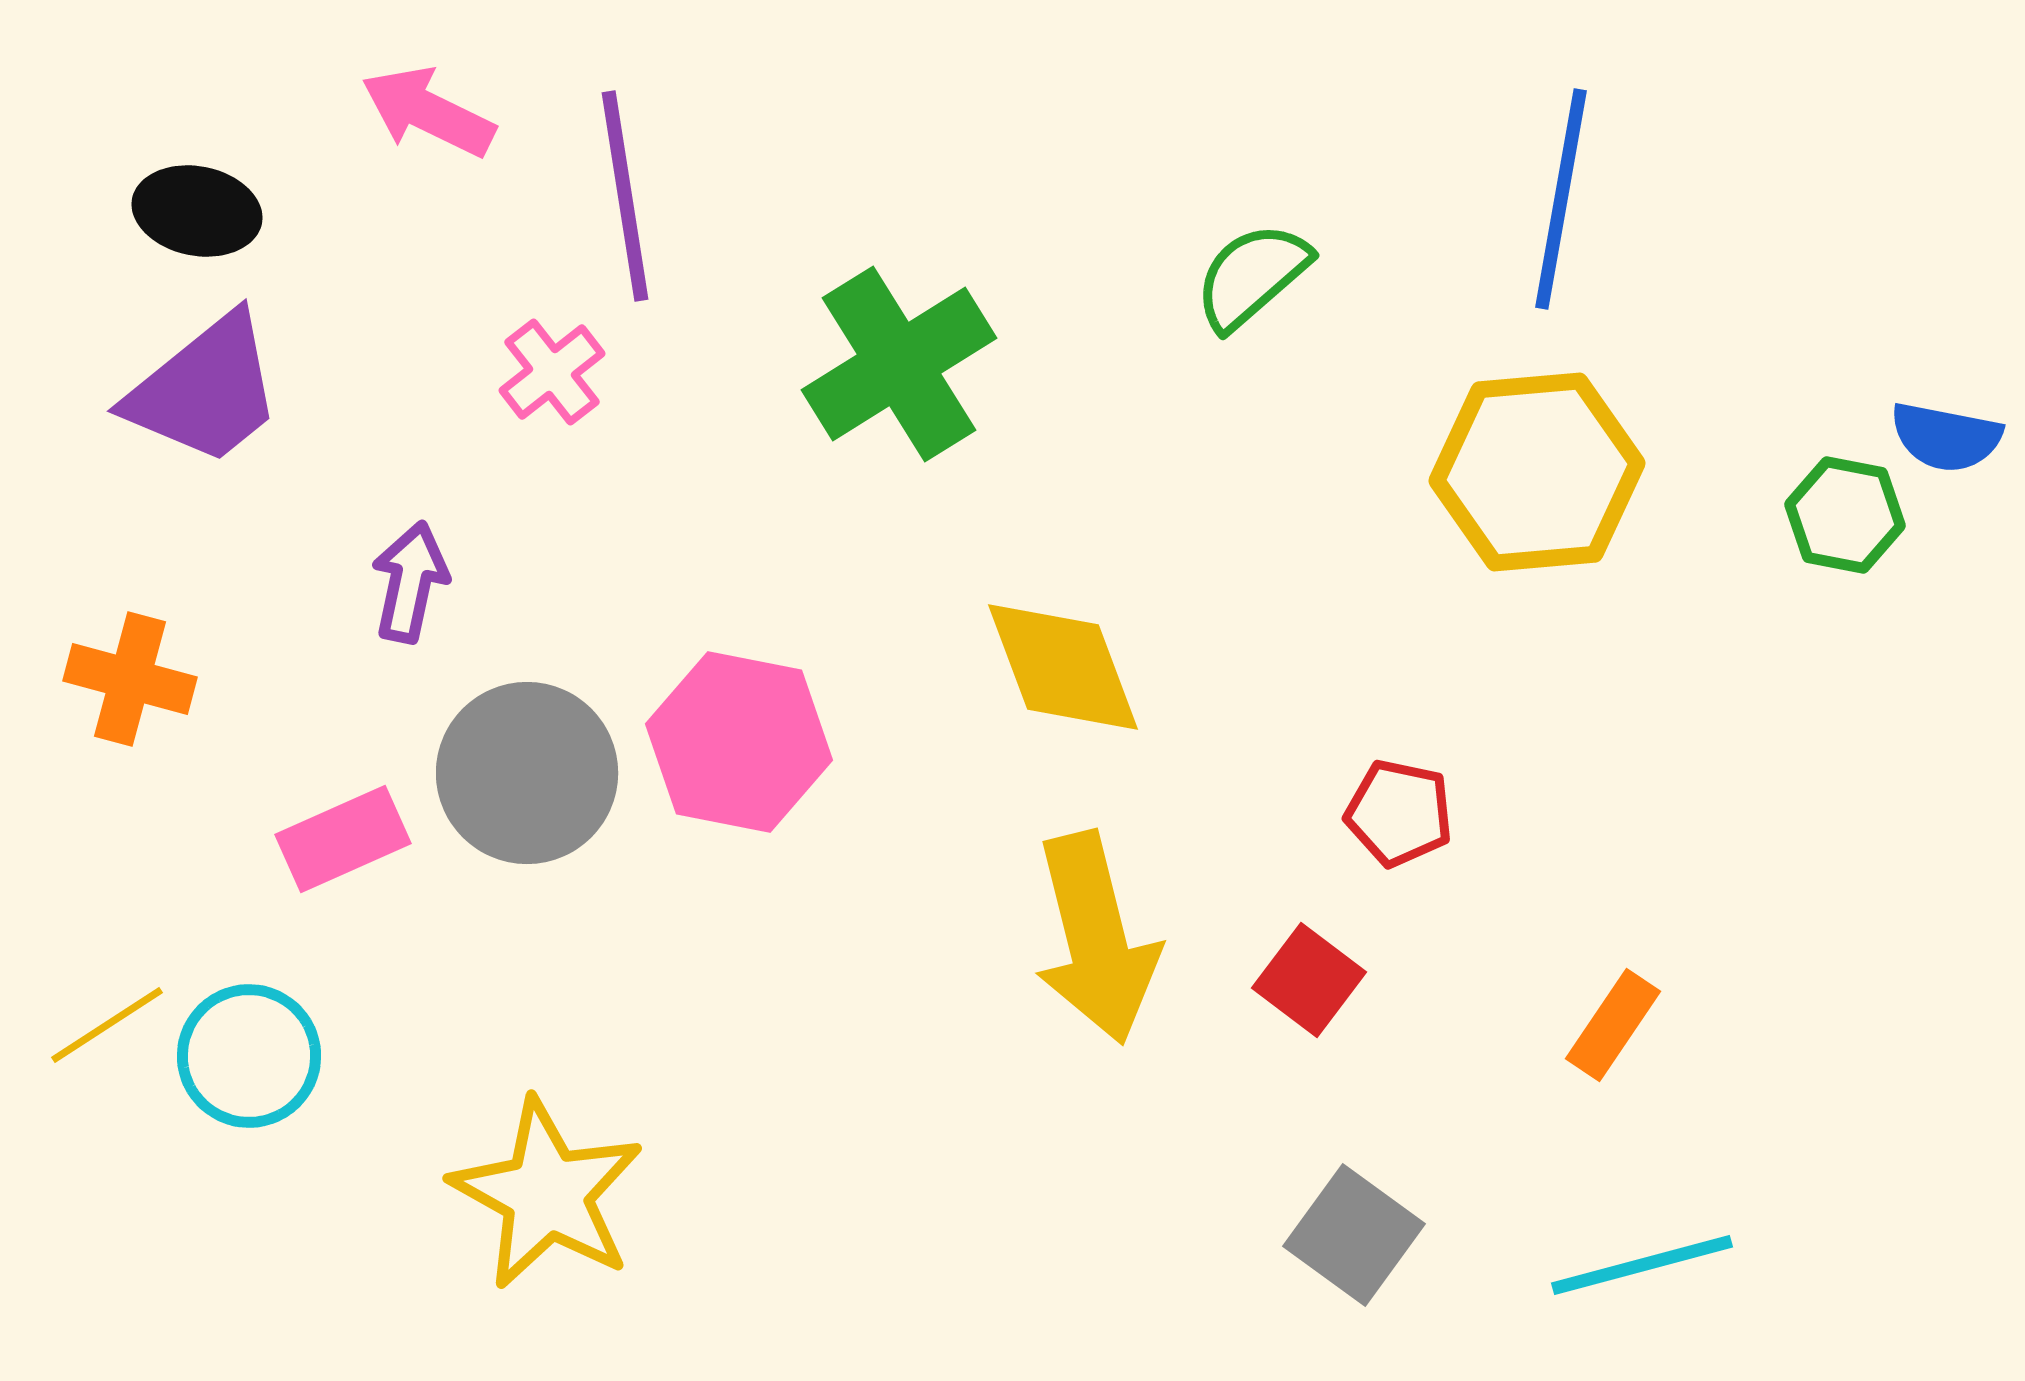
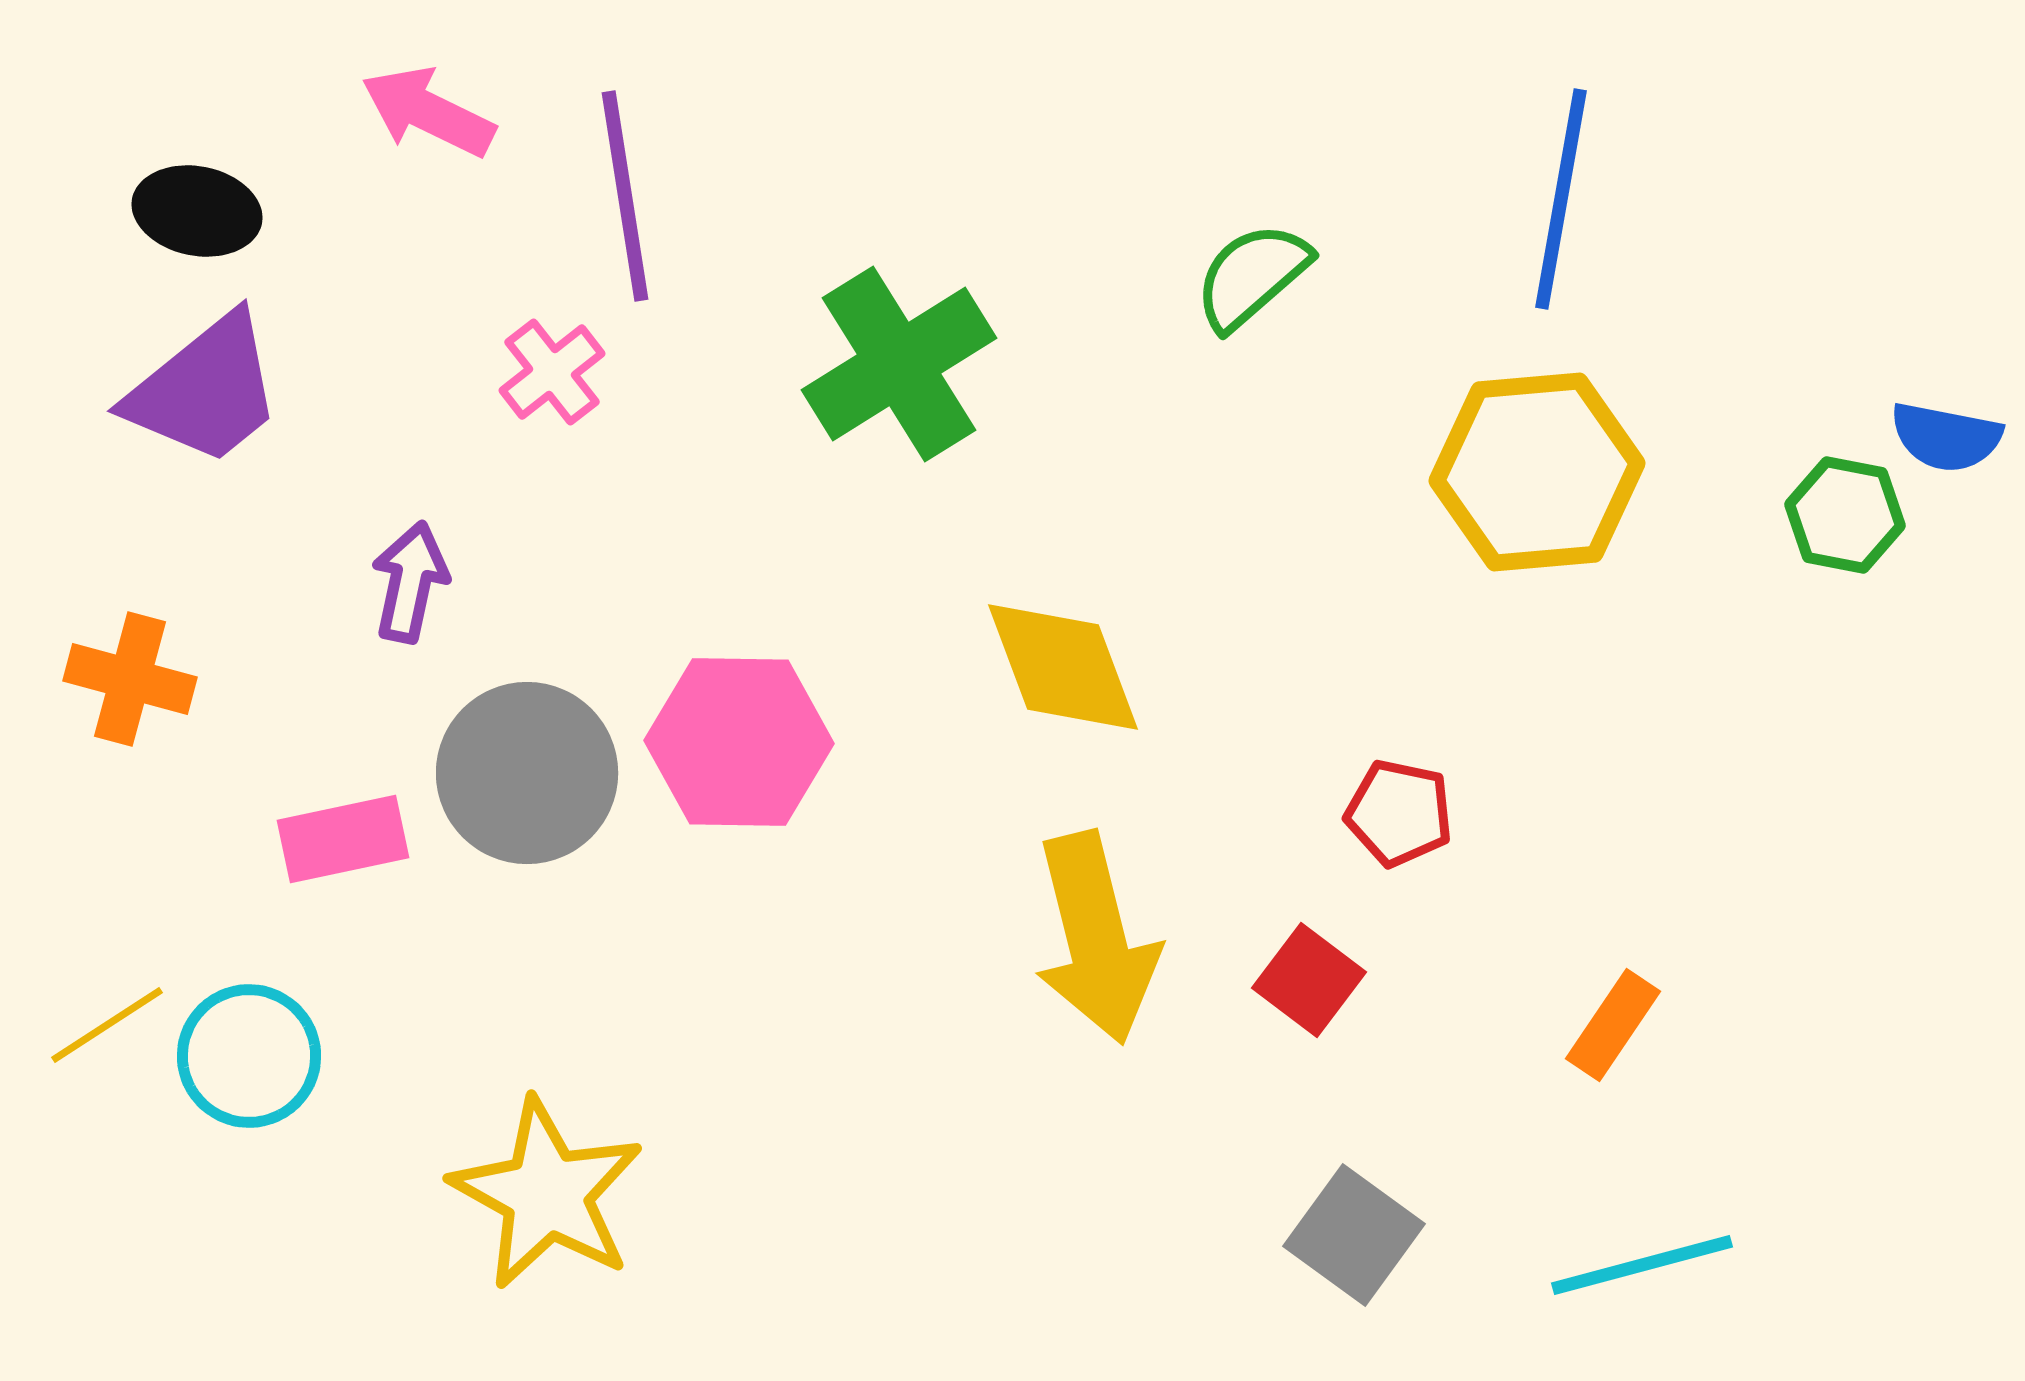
pink hexagon: rotated 10 degrees counterclockwise
pink rectangle: rotated 12 degrees clockwise
